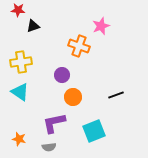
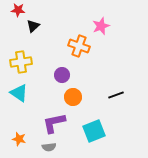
black triangle: rotated 24 degrees counterclockwise
cyan triangle: moved 1 px left, 1 px down
